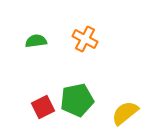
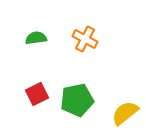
green semicircle: moved 3 px up
red square: moved 6 px left, 13 px up
